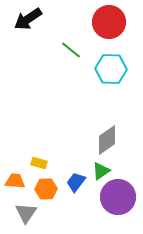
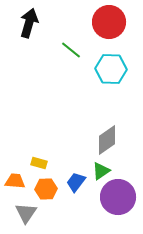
black arrow: moved 1 px right, 4 px down; rotated 140 degrees clockwise
